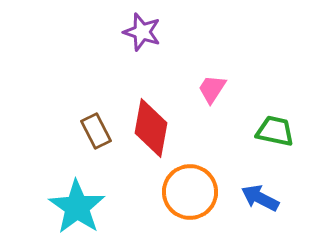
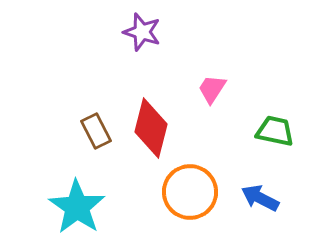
red diamond: rotated 4 degrees clockwise
